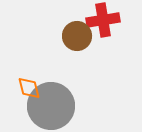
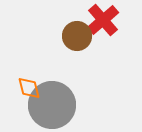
red cross: rotated 32 degrees counterclockwise
gray circle: moved 1 px right, 1 px up
